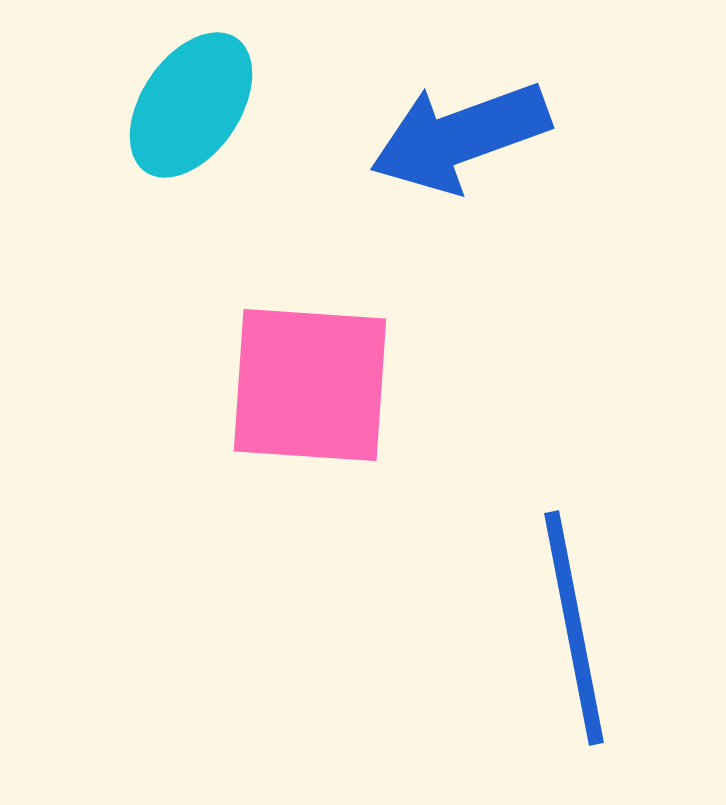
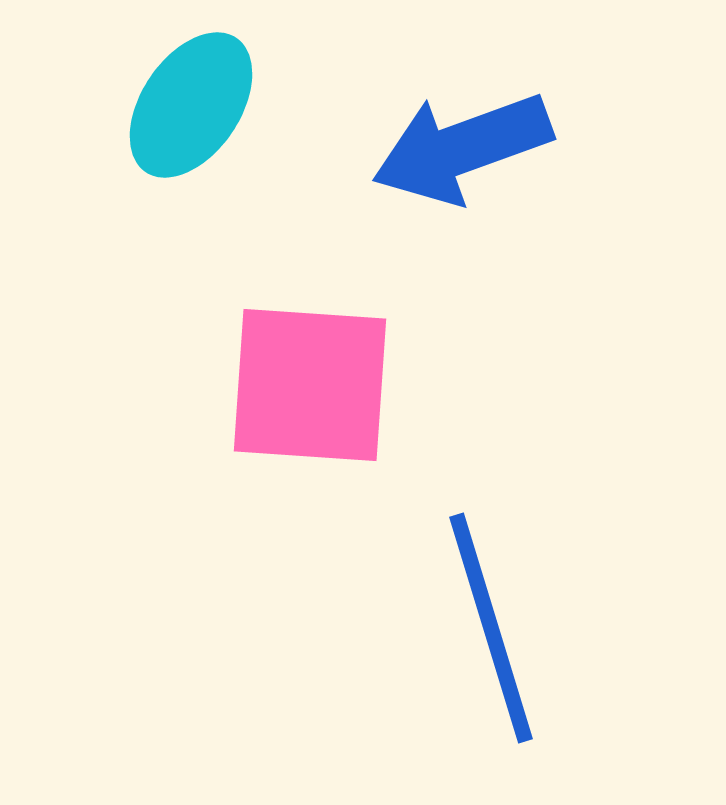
blue arrow: moved 2 px right, 11 px down
blue line: moved 83 px left; rotated 6 degrees counterclockwise
